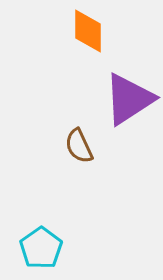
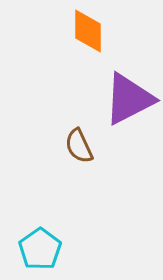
purple triangle: rotated 6 degrees clockwise
cyan pentagon: moved 1 px left, 1 px down
